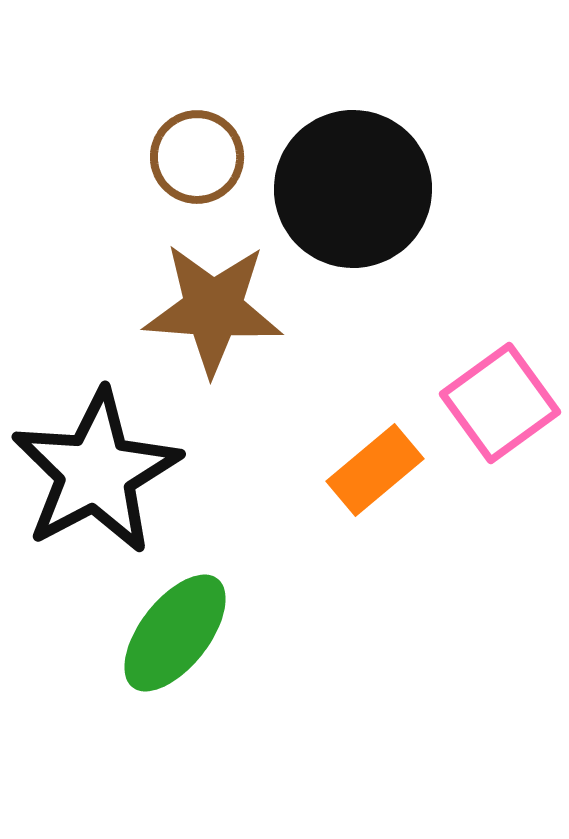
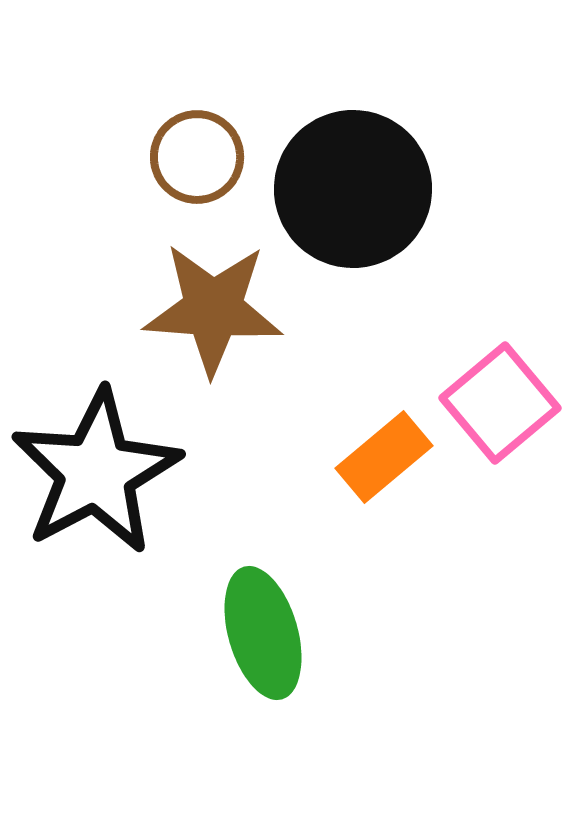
pink square: rotated 4 degrees counterclockwise
orange rectangle: moved 9 px right, 13 px up
green ellipse: moved 88 px right; rotated 54 degrees counterclockwise
